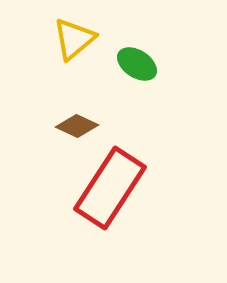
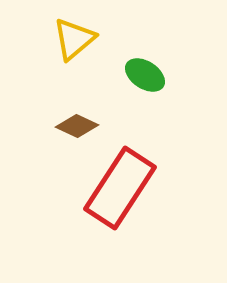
green ellipse: moved 8 px right, 11 px down
red rectangle: moved 10 px right
